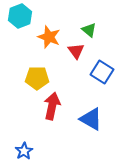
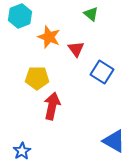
green triangle: moved 2 px right, 16 px up
red triangle: moved 2 px up
blue triangle: moved 23 px right, 22 px down
blue star: moved 2 px left
